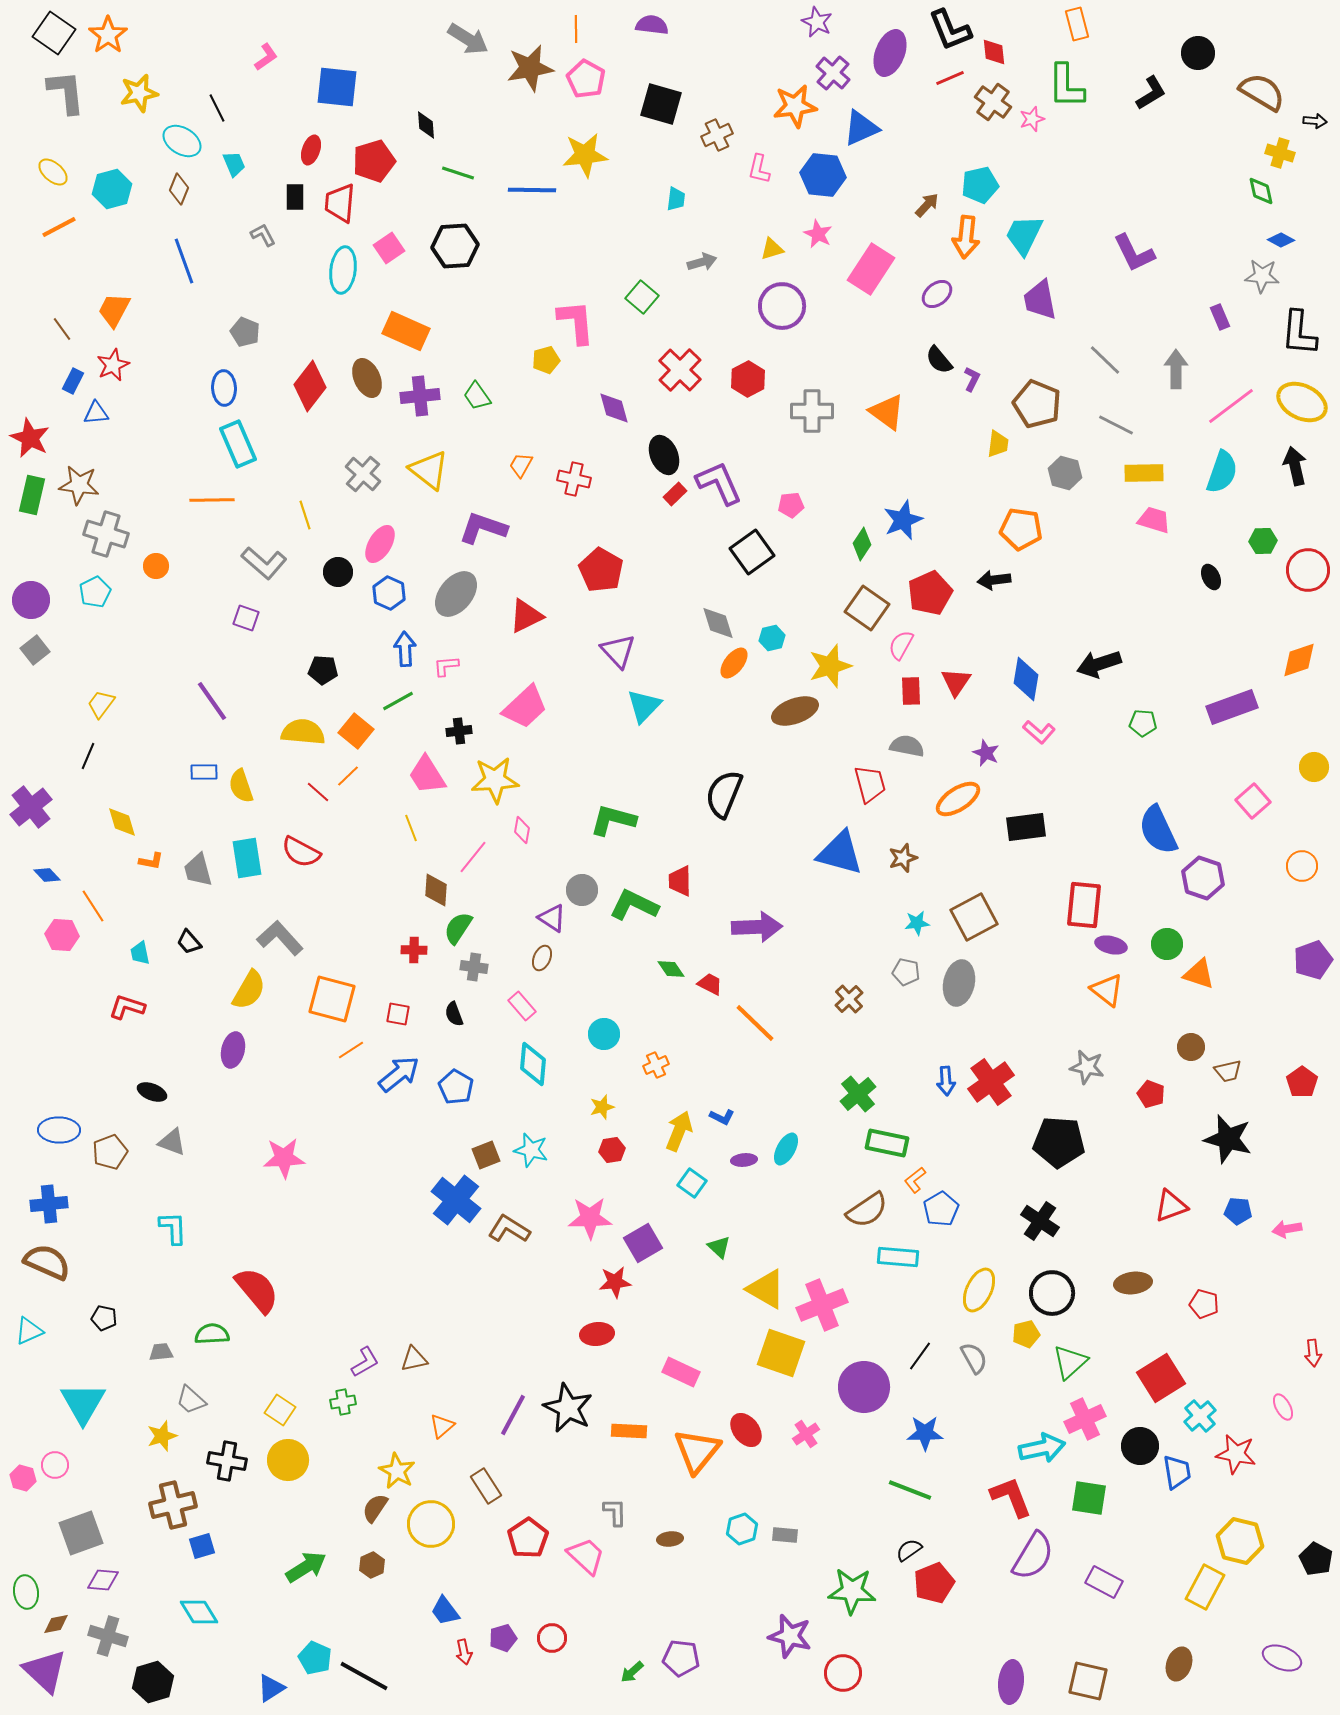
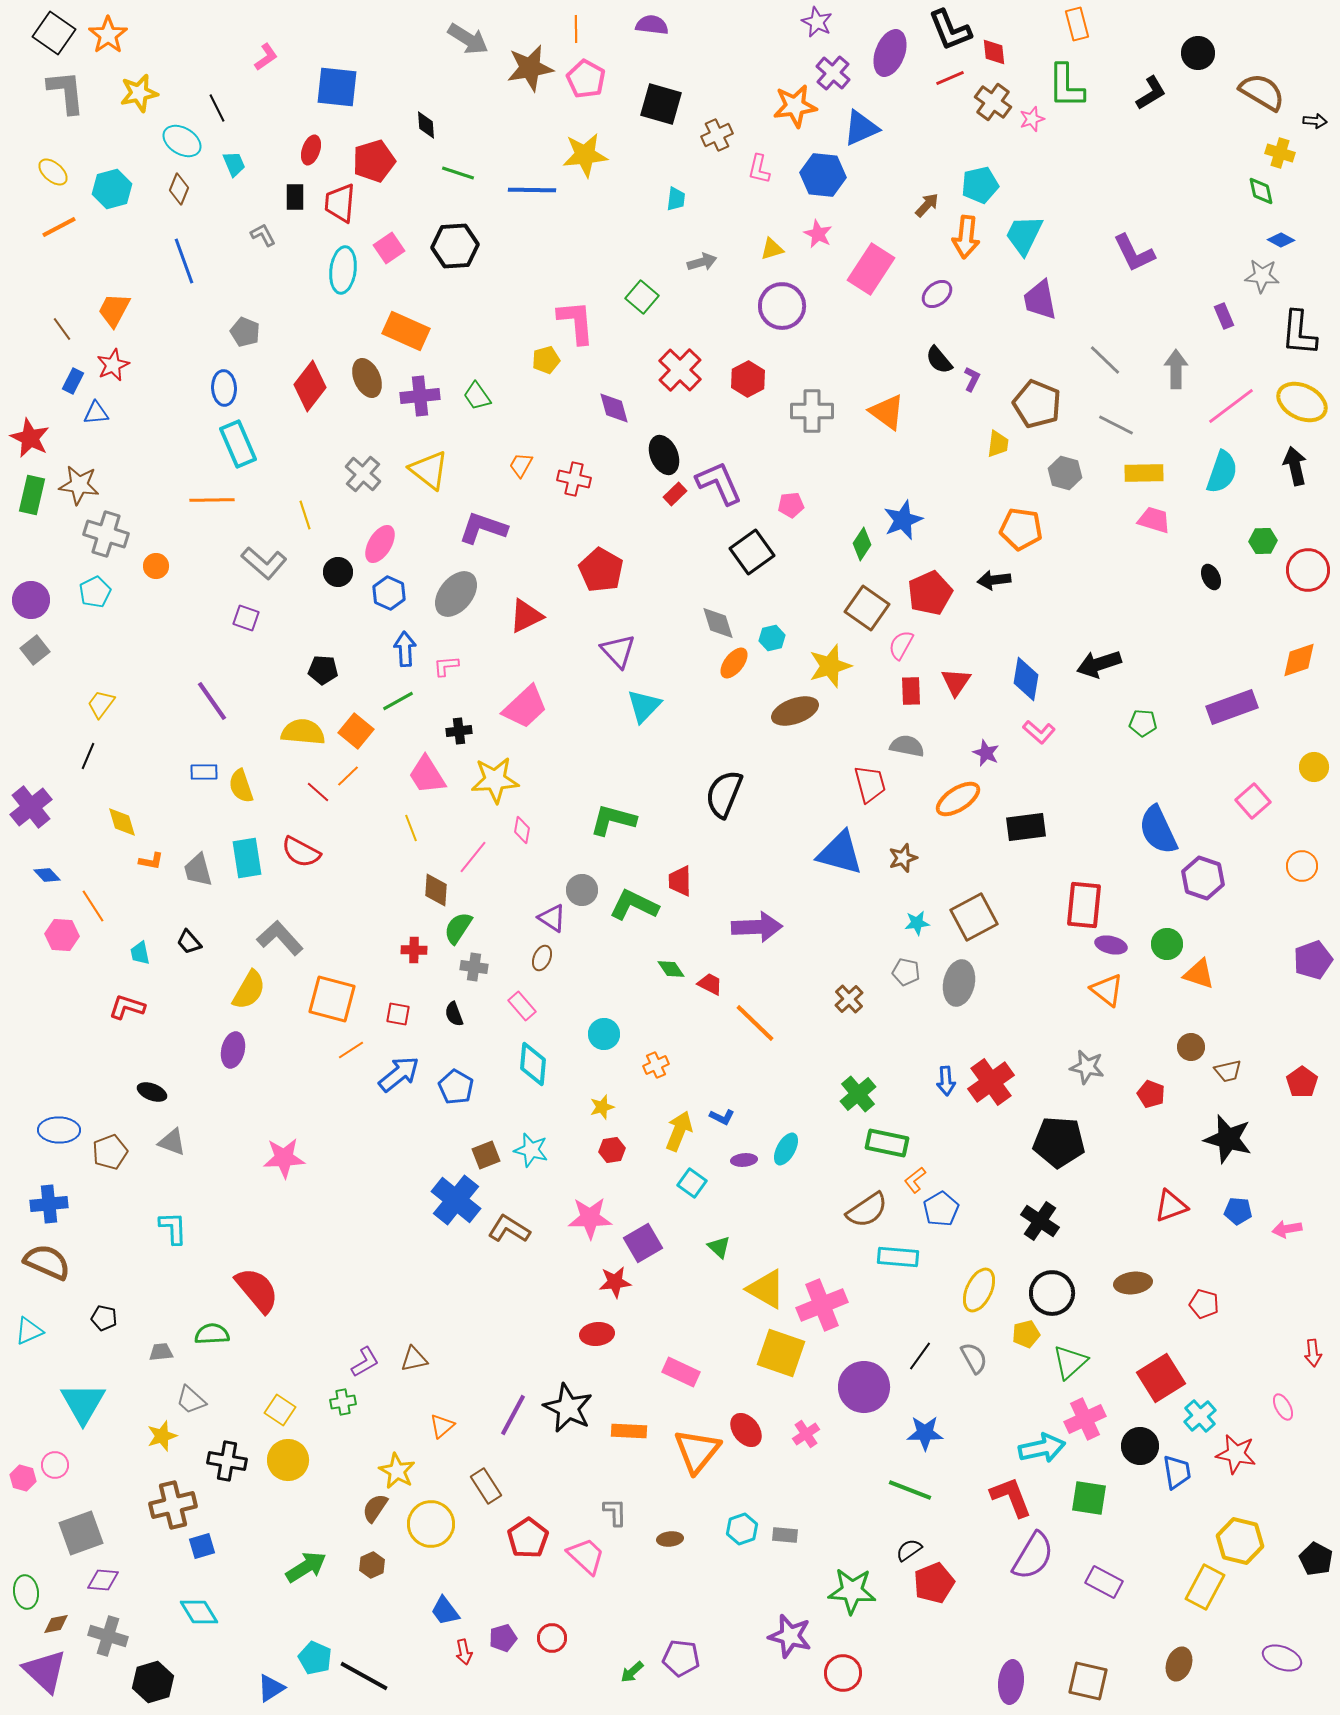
purple rectangle at (1220, 317): moved 4 px right, 1 px up
